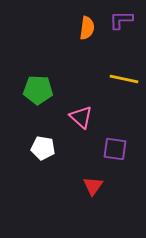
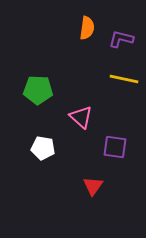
purple L-shape: moved 19 px down; rotated 15 degrees clockwise
purple square: moved 2 px up
